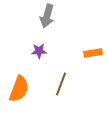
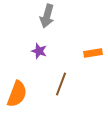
purple star: rotated 21 degrees clockwise
orange semicircle: moved 2 px left, 5 px down
